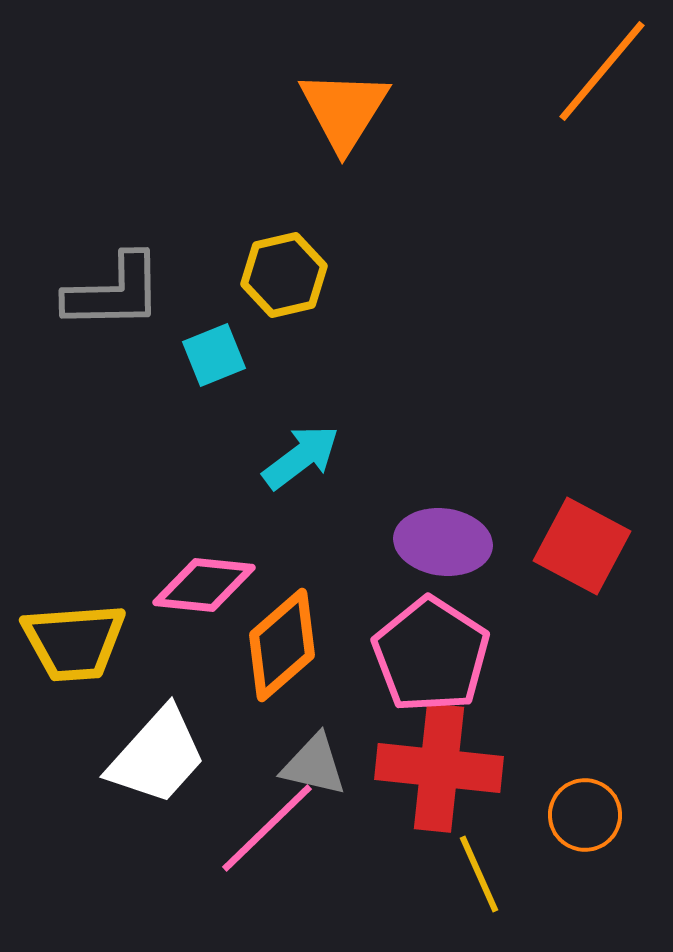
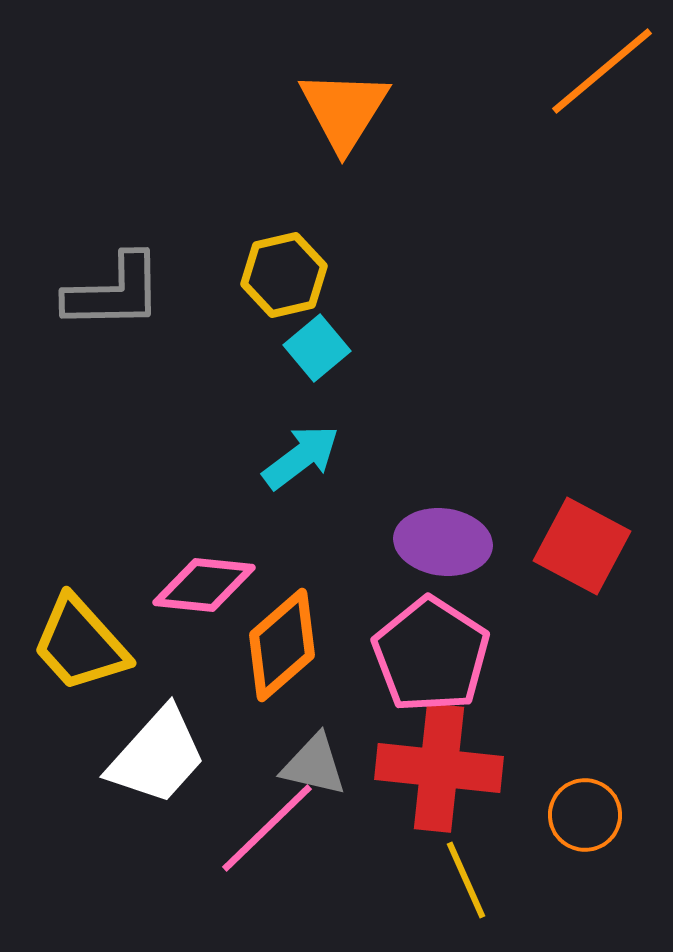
orange line: rotated 10 degrees clockwise
cyan square: moved 103 px right, 7 px up; rotated 18 degrees counterclockwise
yellow trapezoid: moved 6 px right, 2 px down; rotated 52 degrees clockwise
yellow line: moved 13 px left, 6 px down
